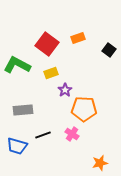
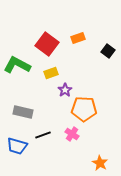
black square: moved 1 px left, 1 px down
gray rectangle: moved 2 px down; rotated 18 degrees clockwise
orange star: rotated 28 degrees counterclockwise
